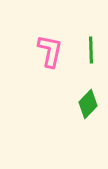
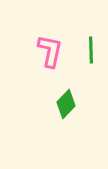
green diamond: moved 22 px left
